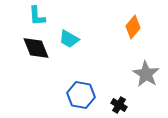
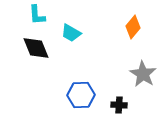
cyan L-shape: moved 1 px up
cyan trapezoid: moved 2 px right, 6 px up
gray star: moved 3 px left
blue hexagon: rotated 12 degrees counterclockwise
black cross: rotated 28 degrees counterclockwise
